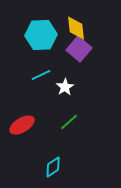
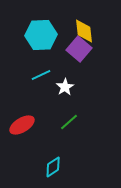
yellow diamond: moved 8 px right, 3 px down
